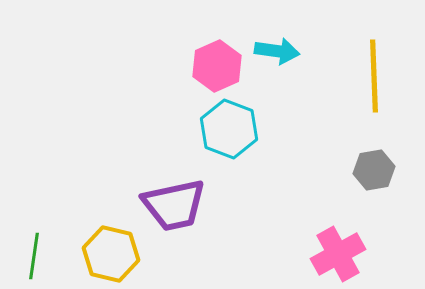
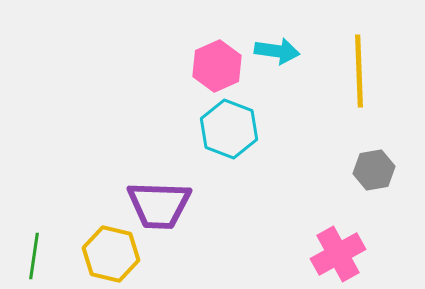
yellow line: moved 15 px left, 5 px up
purple trapezoid: moved 15 px left; rotated 14 degrees clockwise
